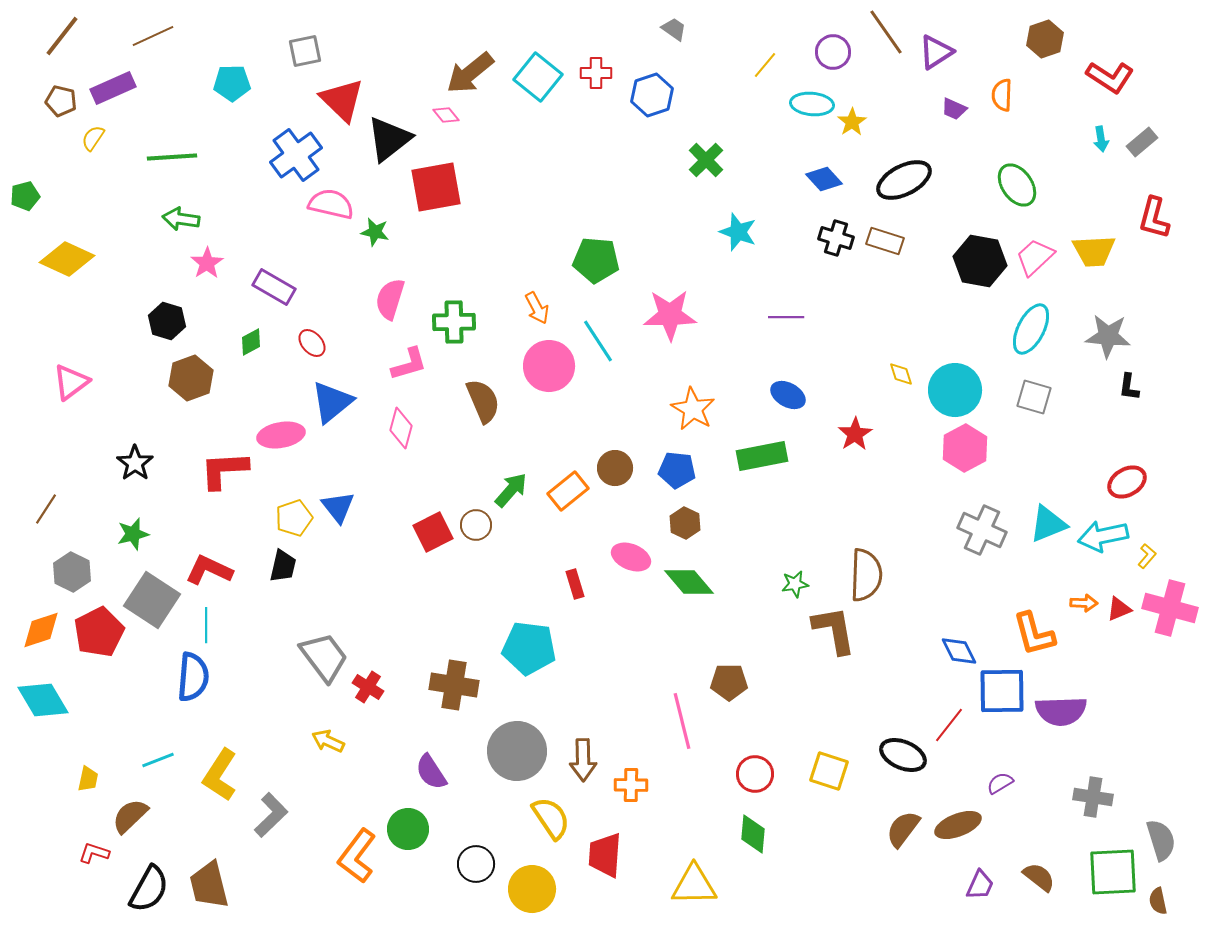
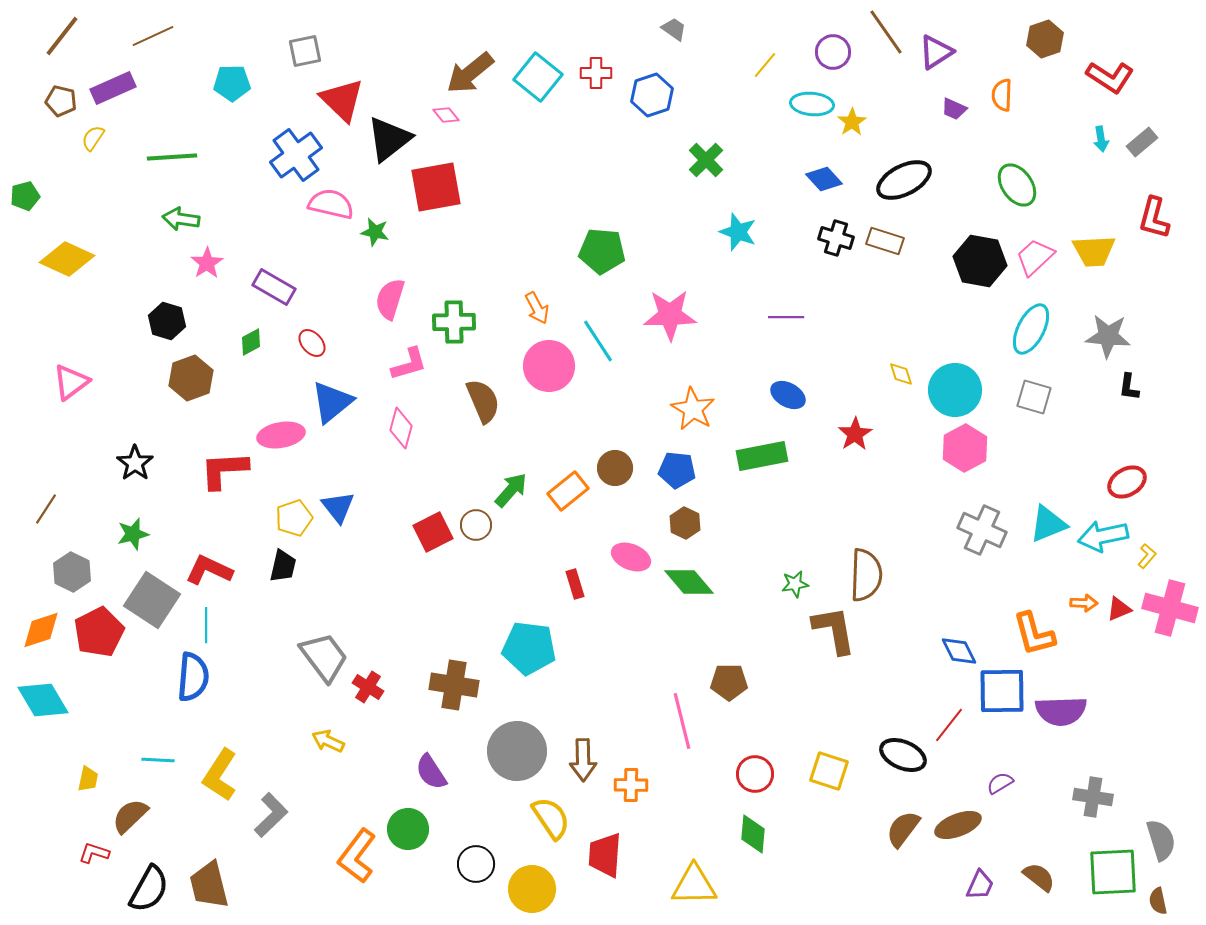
green pentagon at (596, 260): moved 6 px right, 9 px up
cyan line at (158, 760): rotated 24 degrees clockwise
